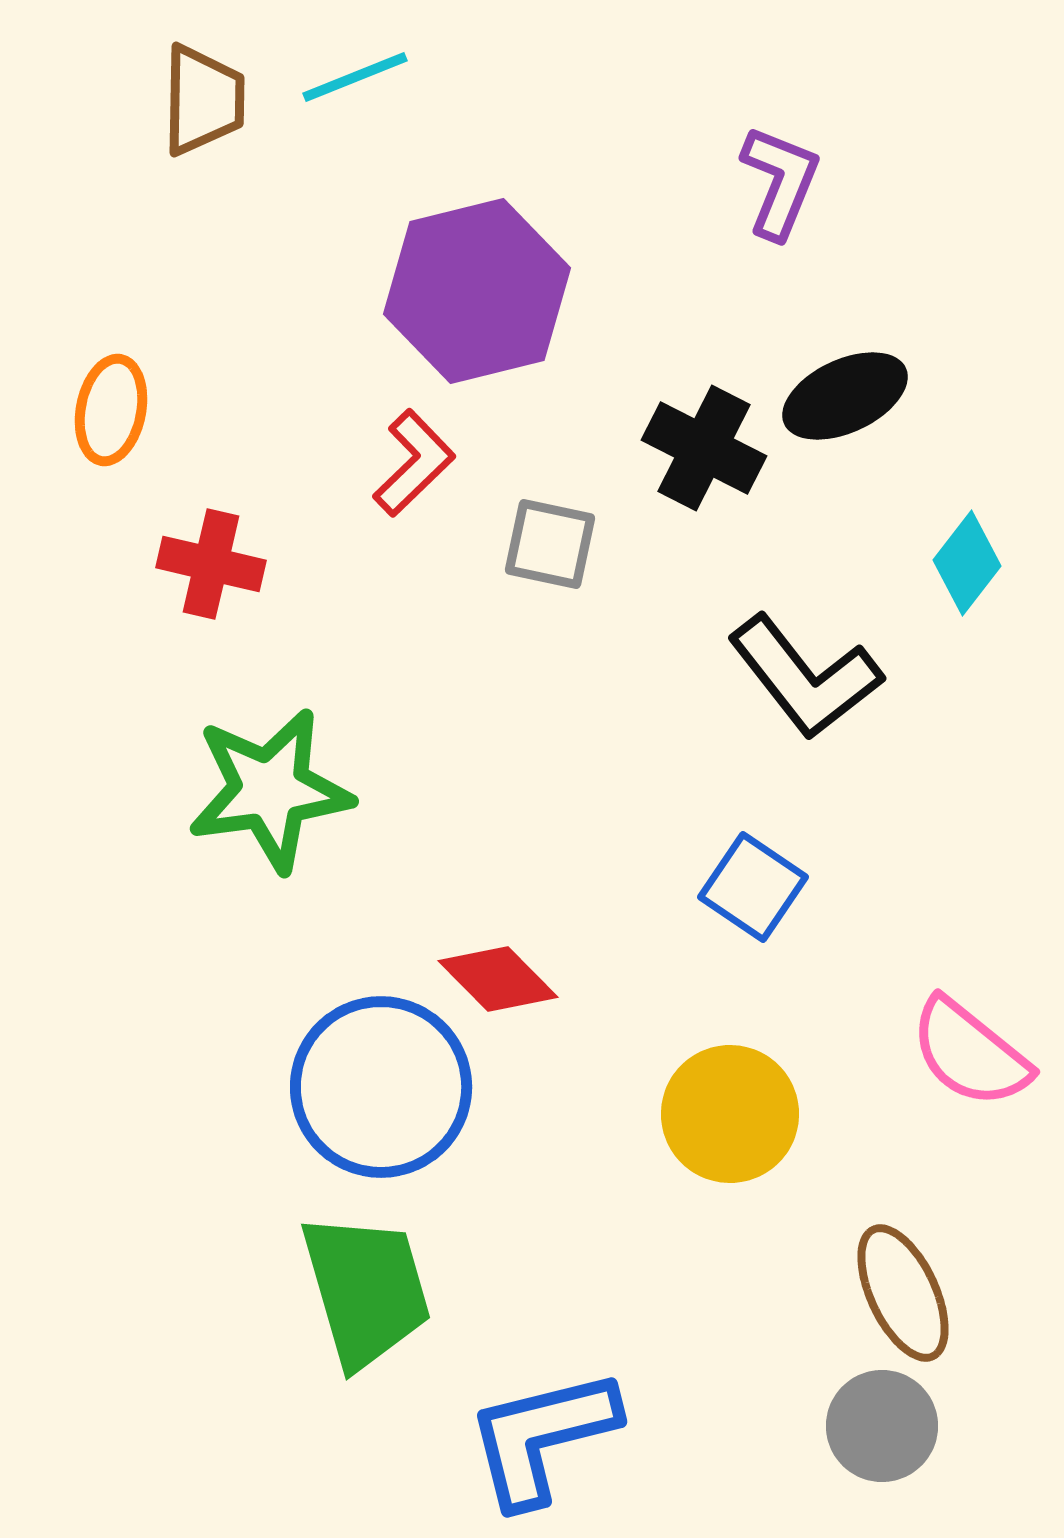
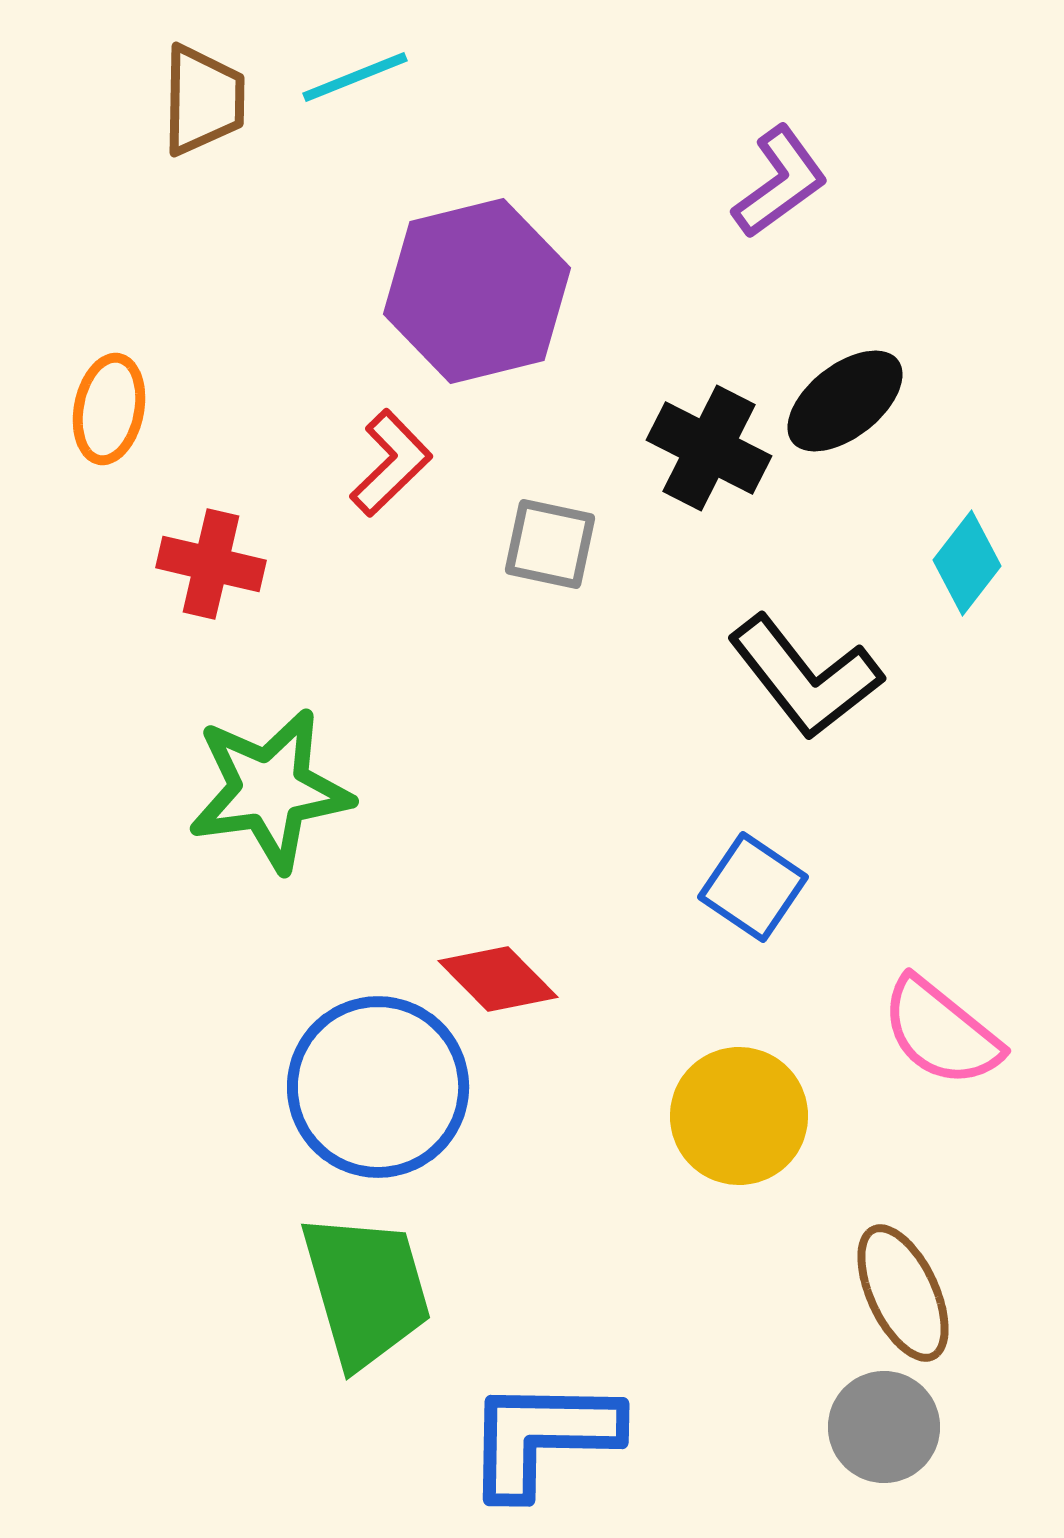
purple L-shape: rotated 32 degrees clockwise
black ellipse: moved 5 px down; rotated 13 degrees counterclockwise
orange ellipse: moved 2 px left, 1 px up
black cross: moved 5 px right
red L-shape: moved 23 px left
pink semicircle: moved 29 px left, 21 px up
blue circle: moved 3 px left
yellow circle: moved 9 px right, 2 px down
gray circle: moved 2 px right, 1 px down
blue L-shape: rotated 15 degrees clockwise
